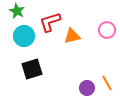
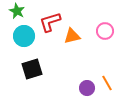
pink circle: moved 2 px left, 1 px down
